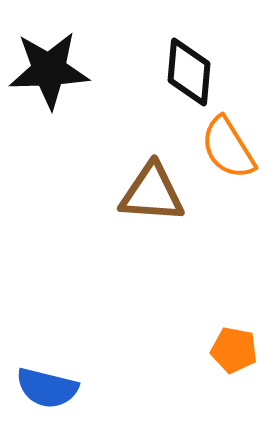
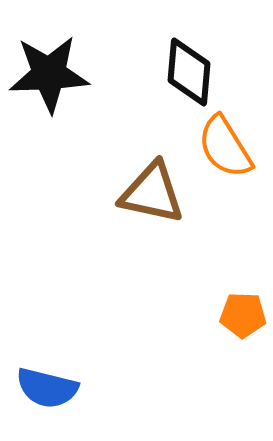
black star: moved 4 px down
orange semicircle: moved 3 px left, 1 px up
brown triangle: rotated 8 degrees clockwise
orange pentagon: moved 9 px right, 35 px up; rotated 9 degrees counterclockwise
